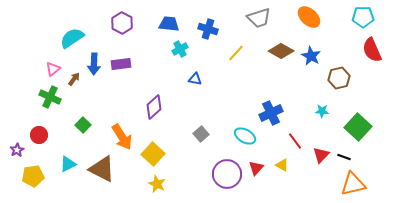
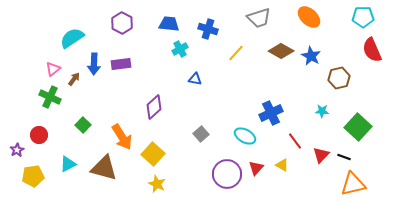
brown triangle at (102, 169): moved 2 px right, 1 px up; rotated 12 degrees counterclockwise
